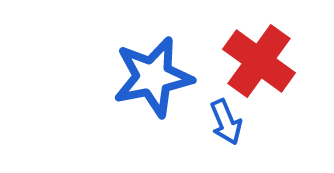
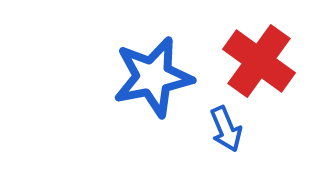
blue arrow: moved 7 px down
